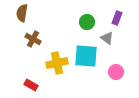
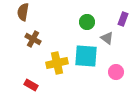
brown semicircle: moved 1 px right, 1 px up
purple rectangle: moved 6 px right, 1 px down
